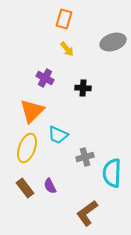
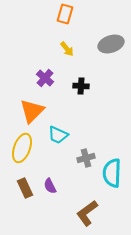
orange rectangle: moved 1 px right, 5 px up
gray ellipse: moved 2 px left, 2 px down
purple cross: rotated 12 degrees clockwise
black cross: moved 2 px left, 2 px up
yellow ellipse: moved 5 px left
gray cross: moved 1 px right, 1 px down
brown rectangle: rotated 12 degrees clockwise
